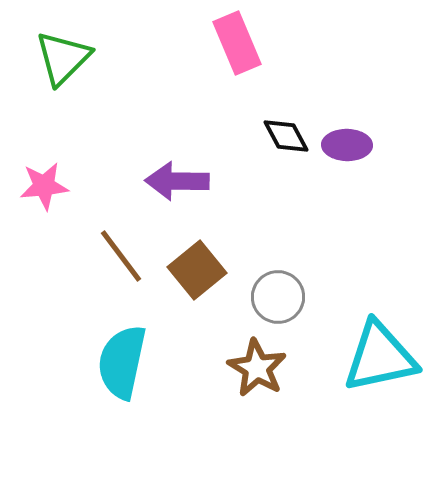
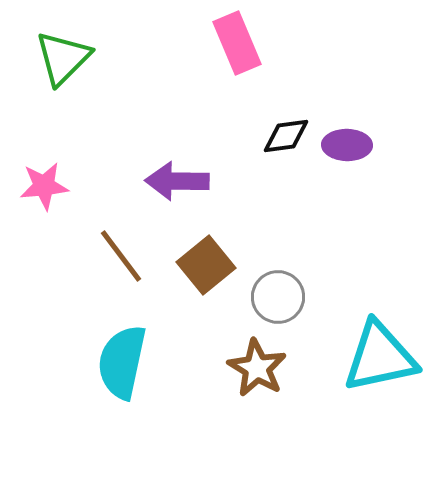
black diamond: rotated 69 degrees counterclockwise
brown square: moved 9 px right, 5 px up
